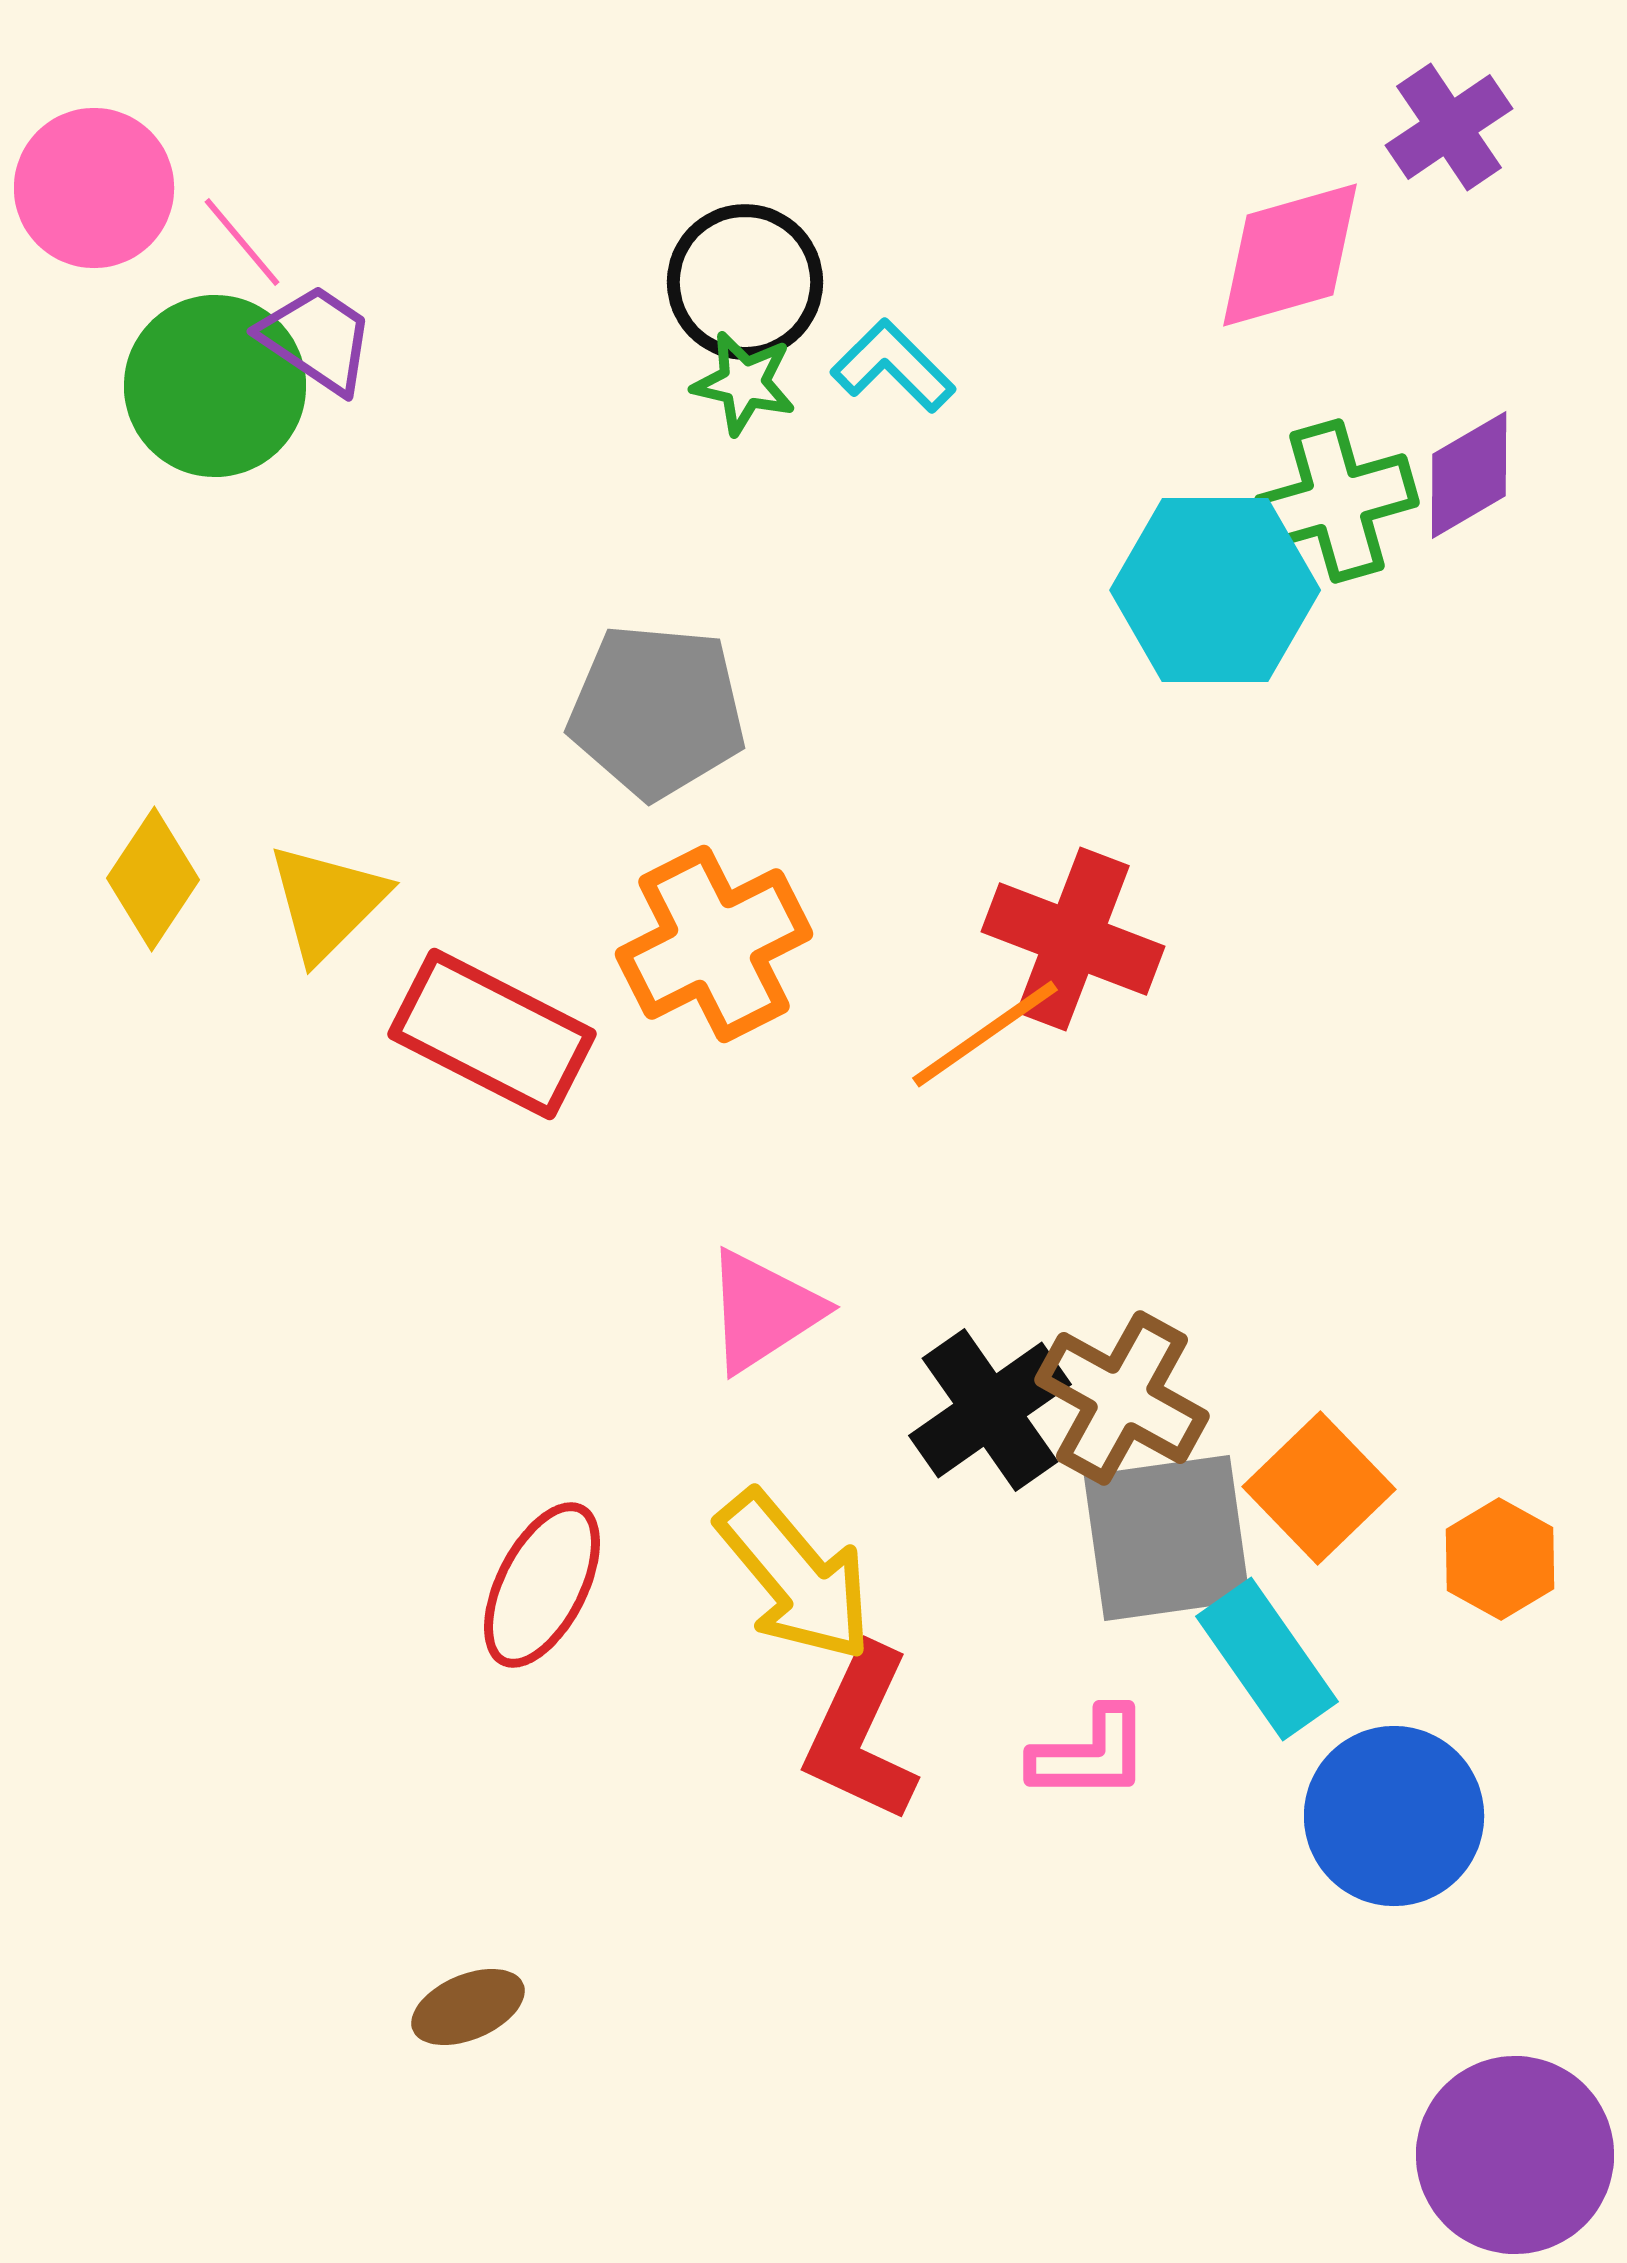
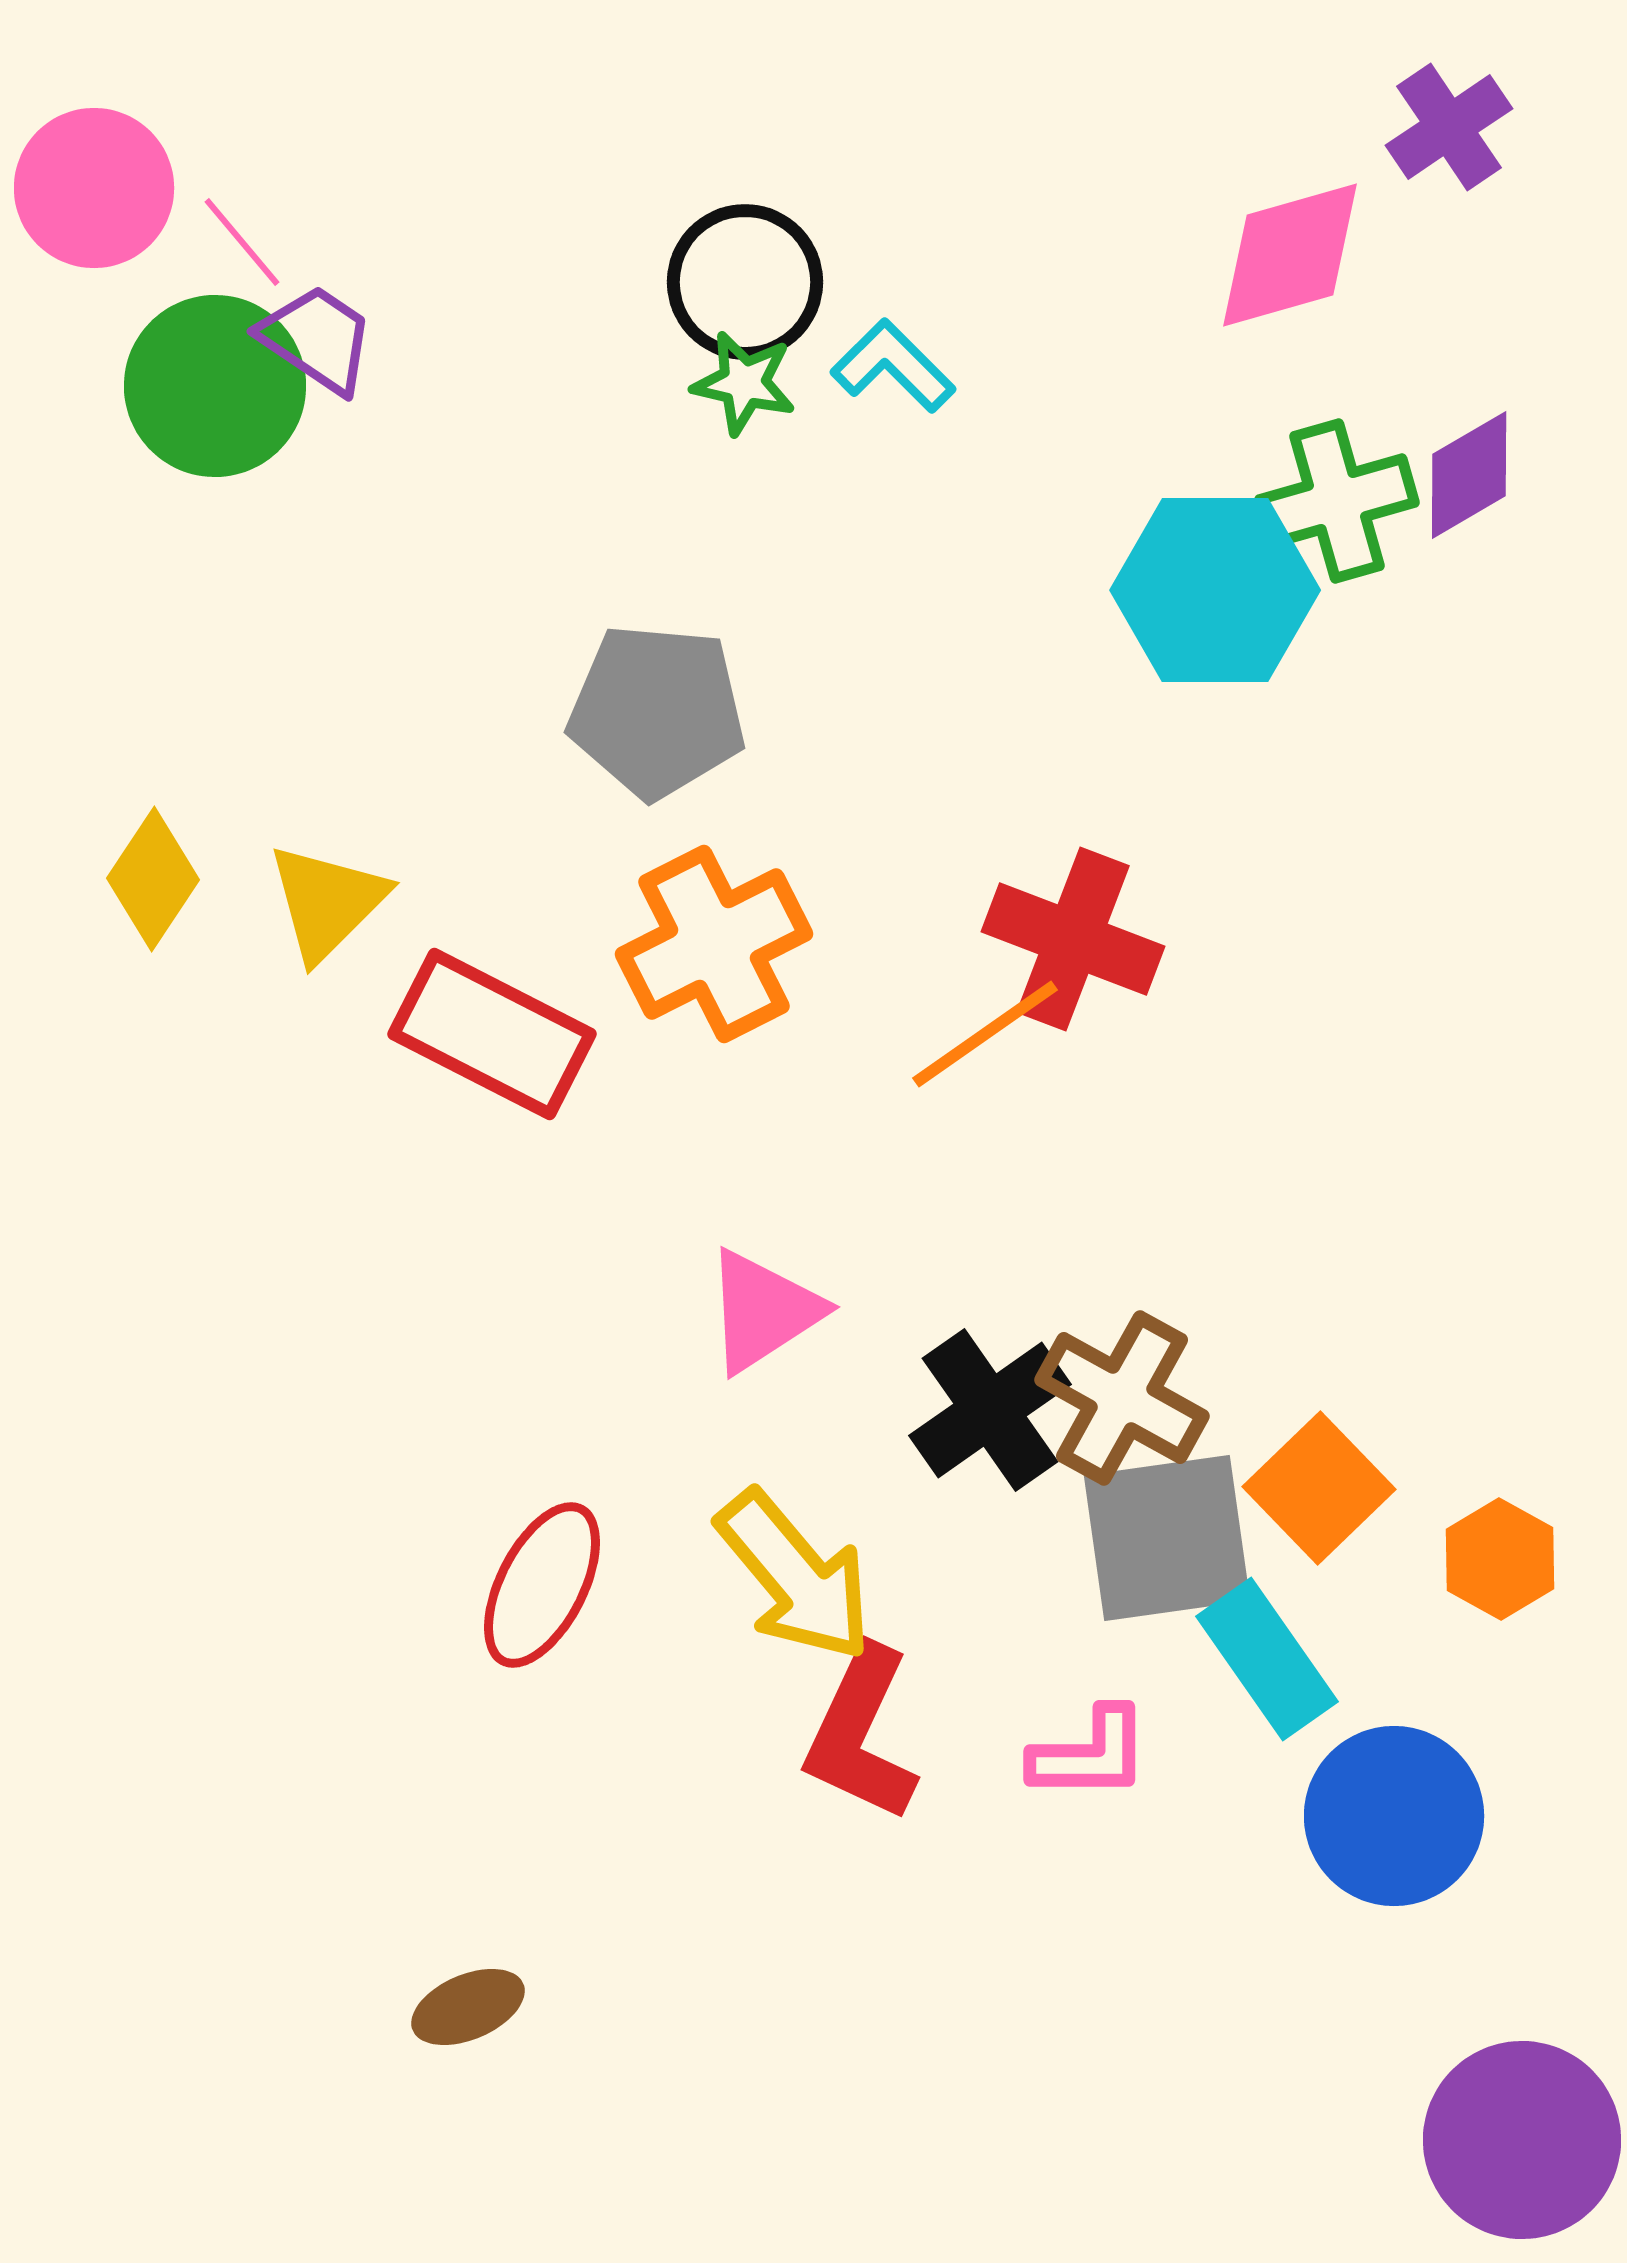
purple circle: moved 7 px right, 15 px up
